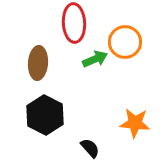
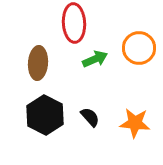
orange circle: moved 14 px right, 6 px down
black semicircle: moved 31 px up
